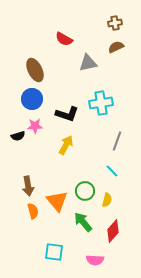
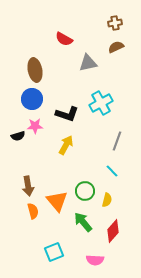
brown ellipse: rotated 15 degrees clockwise
cyan cross: rotated 20 degrees counterclockwise
cyan square: rotated 30 degrees counterclockwise
